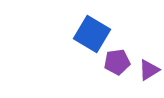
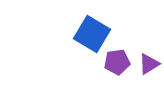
purple triangle: moved 6 px up
